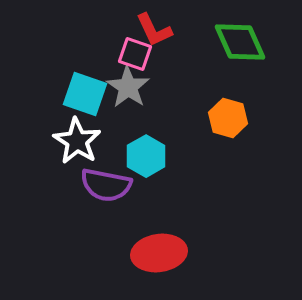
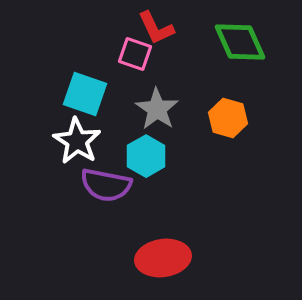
red L-shape: moved 2 px right, 2 px up
gray star: moved 29 px right, 22 px down
red ellipse: moved 4 px right, 5 px down
